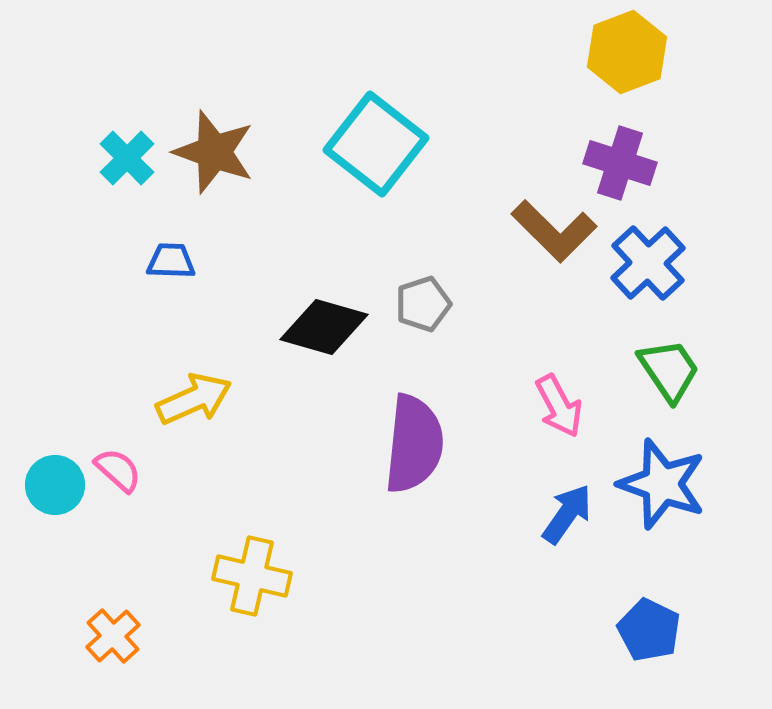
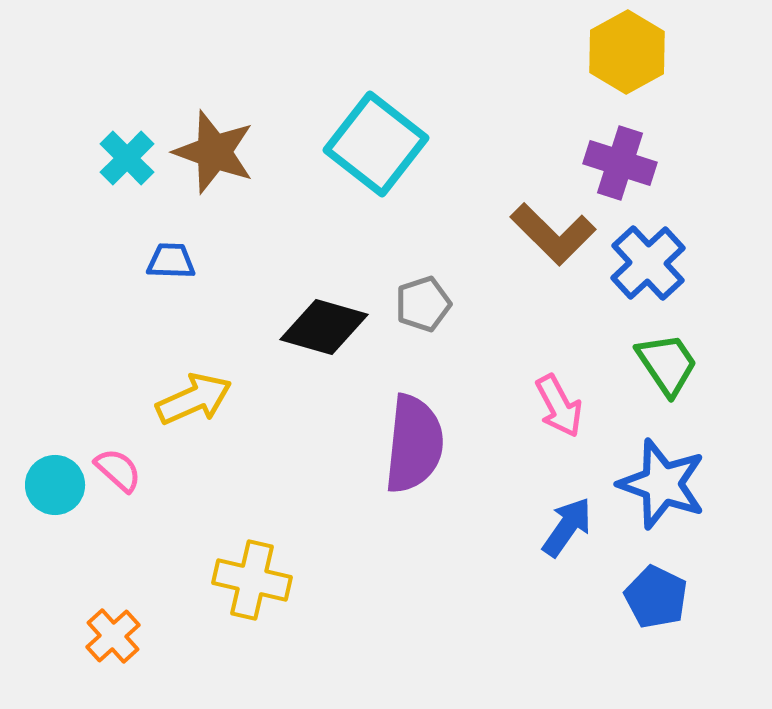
yellow hexagon: rotated 8 degrees counterclockwise
brown L-shape: moved 1 px left, 3 px down
green trapezoid: moved 2 px left, 6 px up
blue arrow: moved 13 px down
yellow cross: moved 4 px down
blue pentagon: moved 7 px right, 33 px up
